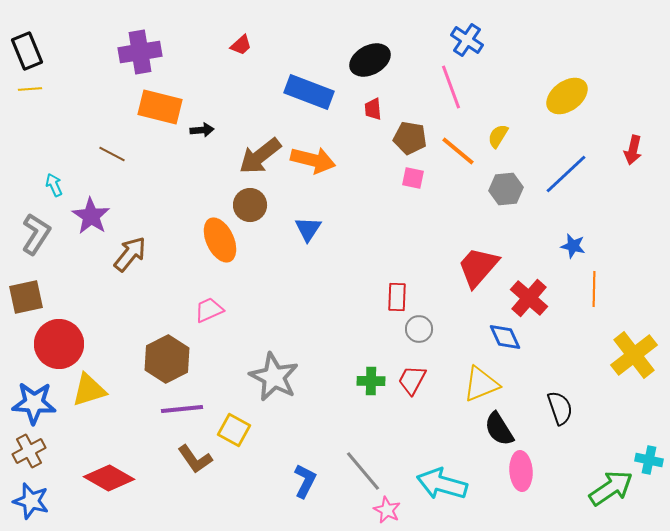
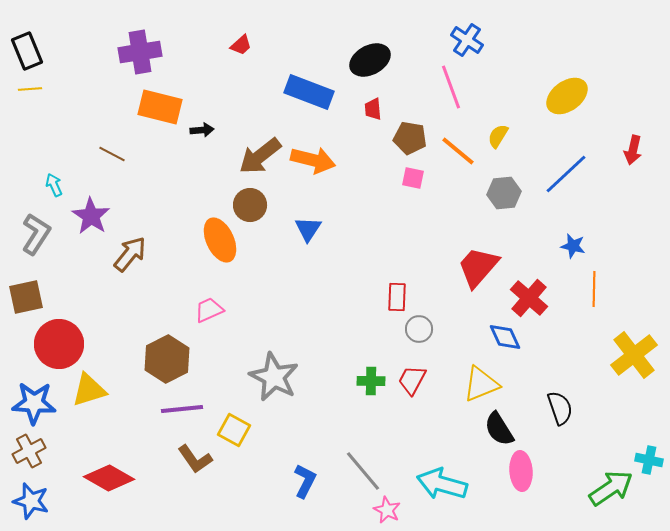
gray hexagon at (506, 189): moved 2 px left, 4 px down
